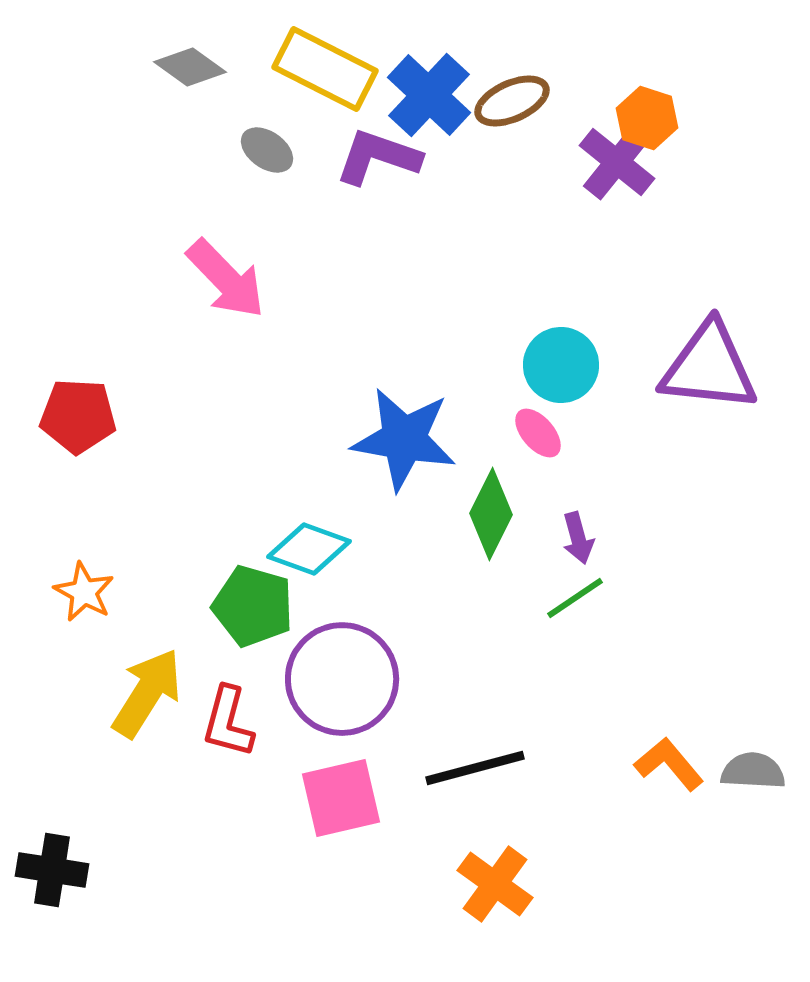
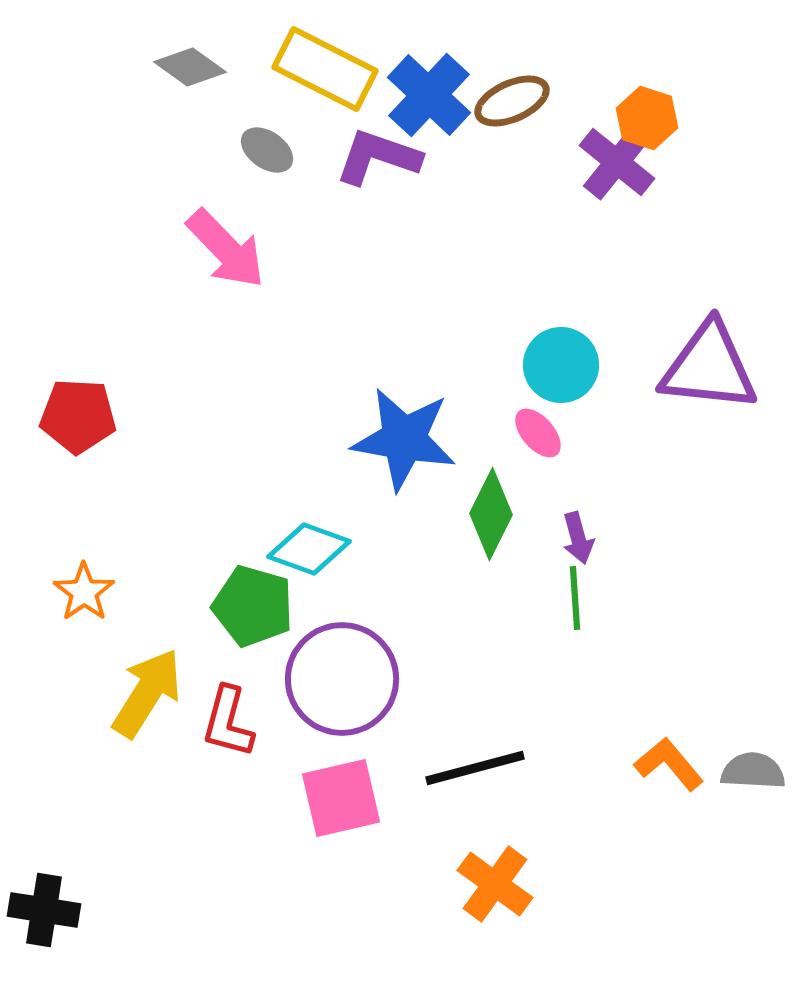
pink arrow: moved 30 px up
orange star: rotated 8 degrees clockwise
green line: rotated 60 degrees counterclockwise
black cross: moved 8 px left, 40 px down
